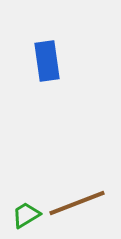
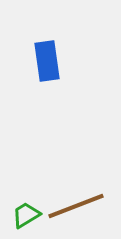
brown line: moved 1 px left, 3 px down
